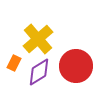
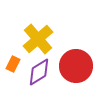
orange rectangle: moved 1 px left, 1 px down
